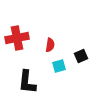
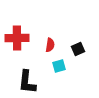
red cross: rotated 10 degrees clockwise
black square: moved 3 px left, 7 px up
